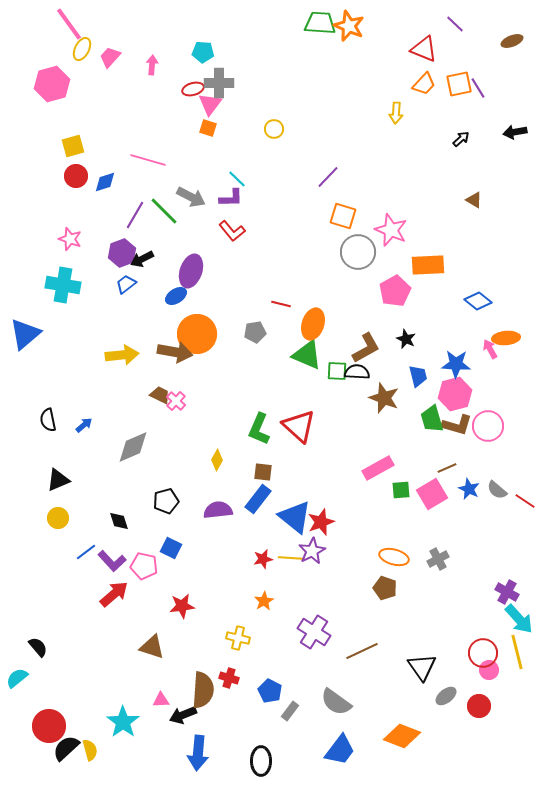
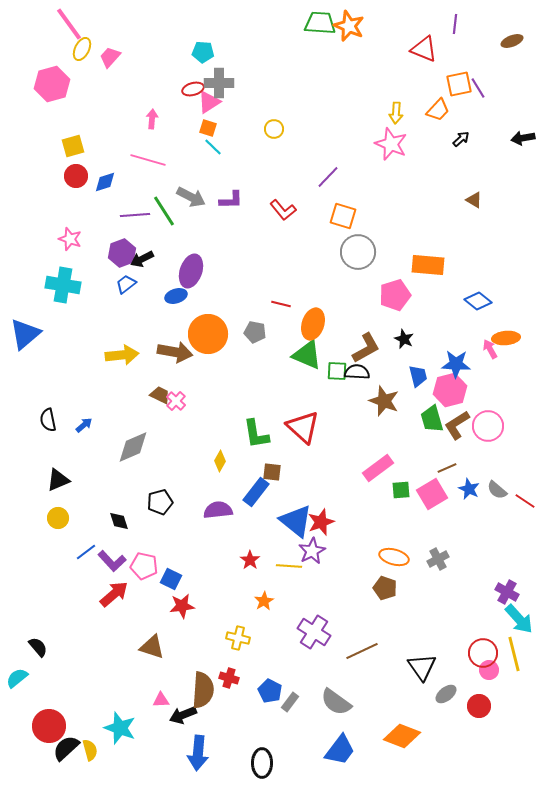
purple line at (455, 24): rotated 54 degrees clockwise
pink arrow at (152, 65): moved 54 px down
orange trapezoid at (424, 84): moved 14 px right, 26 px down
pink triangle at (210, 104): moved 1 px left, 2 px up; rotated 20 degrees clockwise
black arrow at (515, 132): moved 8 px right, 6 px down
cyan line at (237, 179): moved 24 px left, 32 px up
purple L-shape at (231, 198): moved 2 px down
green line at (164, 211): rotated 12 degrees clockwise
purple line at (135, 215): rotated 56 degrees clockwise
pink star at (391, 230): moved 86 px up
red L-shape at (232, 231): moved 51 px right, 21 px up
orange rectangle at (428, 265): rotated 8 degrees clockwise
pink pentagon at (395, 291): moved 4 px down; rotated 12 degrees clockwise
blue ellipse at (176, 296): rotated 15 degrees clockwise
gray pentagon at (255, 332): rotated 20 degrees clockwise
orange circle at (197, 334): moved 11 px right
black star at (406, 339): moved 2 px left
pink hexagon at (455, 394): moved 5 px left, 4 px up
brown star at (384, 398): moved 3 px down
brown L-shape at (457, 425): rotated 132 degrees clockwise
red triangle at (299, 426): moved 4 px right, 1 px down
green L-shape at (259, 429): moved 3 px left, 5 px down; rotated 32 degrees counterclockwise
yellow diamond at (217, 460): moved 3 px right, 1 px down
pink rectangle at (378, 468): rotated 8 degrees counterclockwise
brown square at (263, 472): moved 9 px right
blue rectangle at (258, 499): moved 2 px left, 7 px up
black pentagon at (166, 501): moved 6 px left, 1 px down
blue triangle at (295, 517): moved 1 px right, 4 px down
blue square at (171, 548): moved 31 px down
yellow line at (291, 558): moved 2 px left, 8 px down
red star at (263, 559): moved 13 px left, 1 px down; rotated 24 degrees counterclockwise
yellow line at (517, 652): moved 3 px left, 2 px down
gray ellipse at (446, 696): moved 2 px up
gray rectangle at (290, 711): moved 9 px up
cyan star at (123, 722): moved 3 px left, 6 px down; rotated 16 degrees counterclockwise
black ellipse at (261, 761): moved 1 px right, 2 px down
